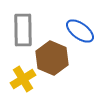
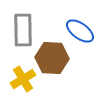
brown hexagon: rotated 20 degrees counterclockwise
